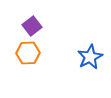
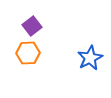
blue star: moved 1 px down
